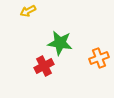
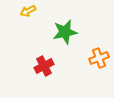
green star: moved 5 px right, 11 px up; rotated 20 degrees counterclockwise
